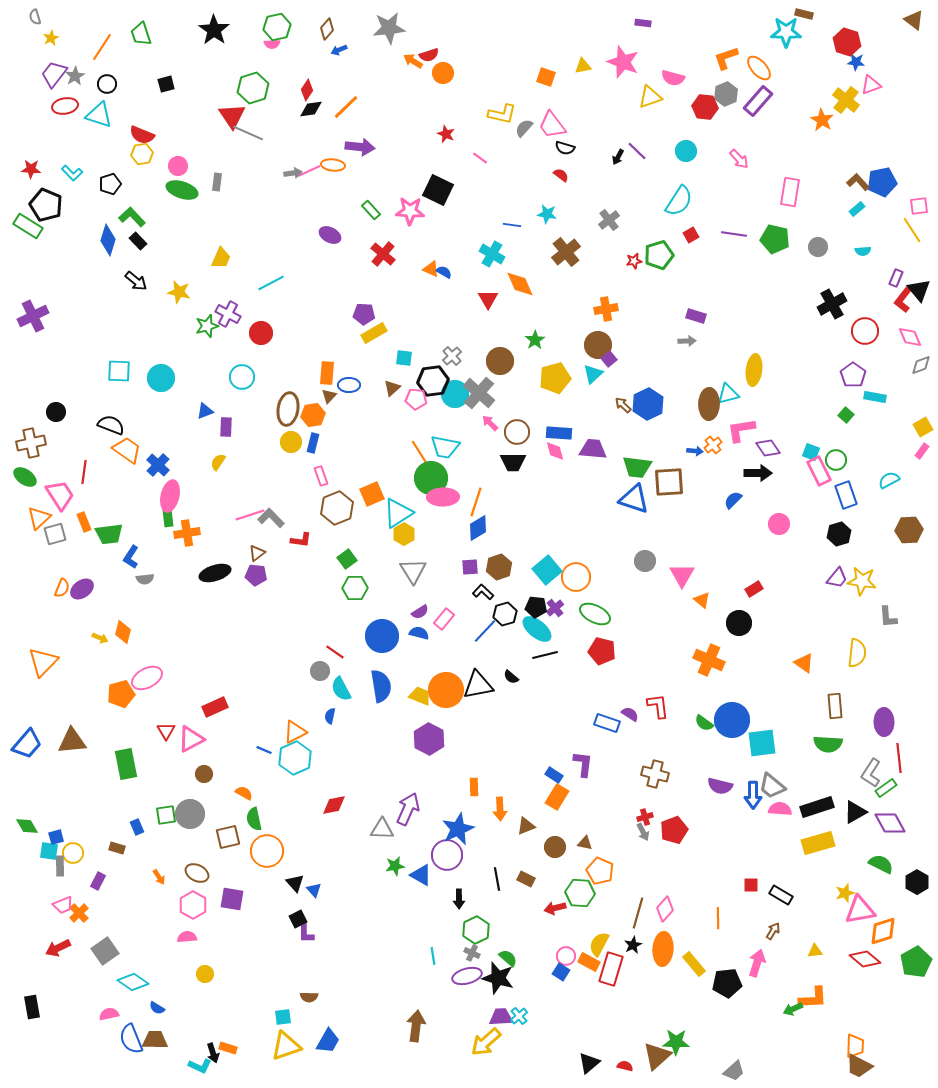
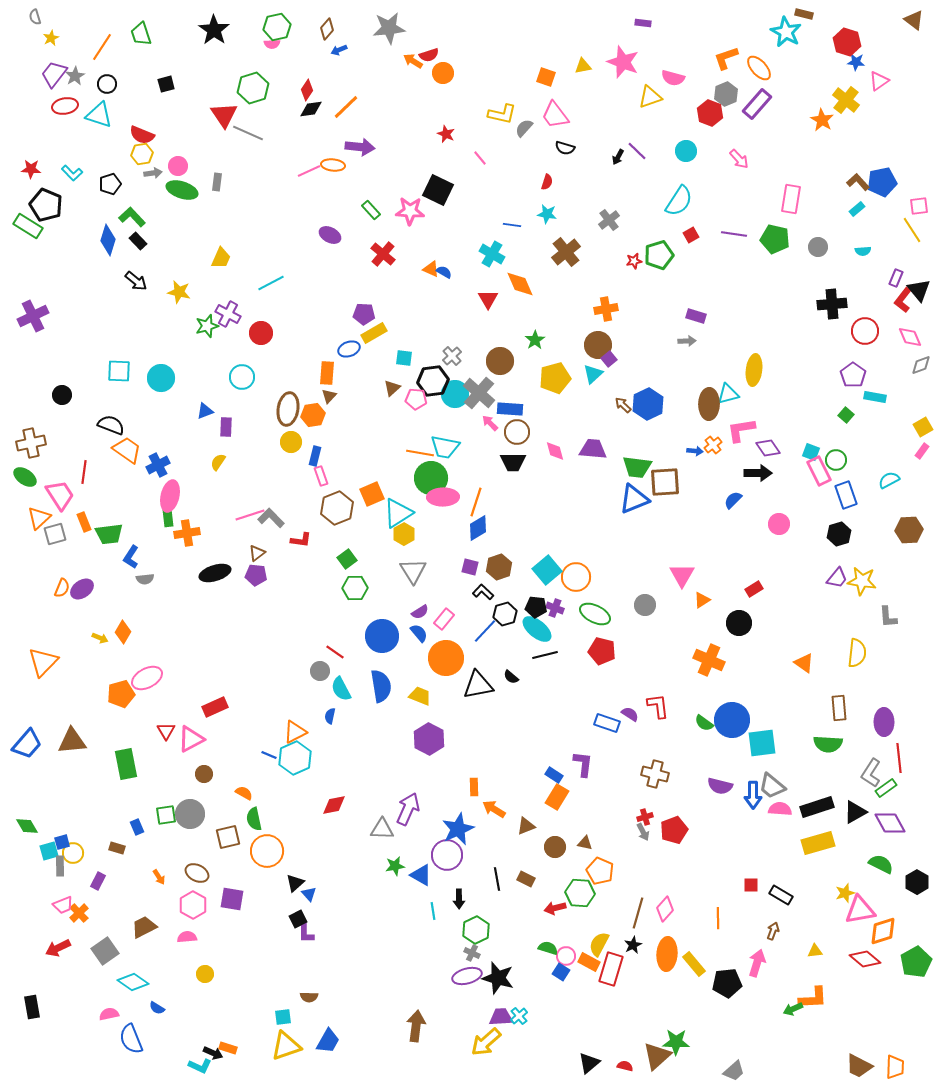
cyan star at (786, 32): rotated 28 degrees clockwise
pink triangle at (871, 85): moved 8 px right, 4 px up; rotated 15 degrees counterclockwise
purple rectangle at (758, 101): moved 1 px left, 3 px down
red hexagon at (705, 107): moved 5 px right, 6 px down; rotated 15 degrees clockwise
red triangle at (232, 116): moved 8 px left, 1 px up
pink trapezoid at (552, 125): moved 3 px right, 10 px up
pink line at (480, 158): rotated 14 degrees clockwise
gray arrow at (293, 173): moved 140 px left
red semicircle at (561, 175): moved 14 px left, 7 px down; rotated 70 degrees clockwise
pink rectangle at (790, 192): moved 1 px right, 7 px down
black cross at (832, 304): rotated 24 degrees clockwise
blue ellipse at (349, 385): moved 36 px up; rotated 20 degrees counterclockwise
black circle at (56, 412): moved 6 px right, 17 px up
blue rectangle at (559, 433): moved 49 px left, 24 px up
blue rectangle at (313, 443): moved 2 px right, 13 px down
orange line at (420, 453): rotated 48 degrees counterclockwise
blue cross at (158, 465): rotated 20 degrees clockwise
brown square at (669, 482): moved 4 px left
blue triangle at (634, 499): rotated 40 degrees counterclockwise
gray circle at (645, 561): moved 44 px down
purple square at (470, 567): rotated 18 degrees clockwise
orange triangle at (702, 600): rotated 48 degrees clockwise
purple cross at (555, 608): rotated 30 degrees counterclockwise
orange diamond at (123, 632): rotated 15 degrees clockwise
blue semicircle at (419, 633): rotated 36 degrees clockwise
orange circle at (446, 690): moved 32 px up
brown rectangle at (835, 706): moved 4 px right, 2 px down
blue line at (264, 750): moved 5 px right, 5 px down
orange arrow at (500, 809): moved 6 px left; rotated 125 degrees clockwise
blue square at (56, 837): moved 6 px right, 5 px down
cyan square at (49, 851): rotated 24 degrees counterclockwise
black triangle at (295, 883): rotated 30 degrees clockwise
blue triangle at (314, 890): moved 5 px left, 4 px down
brown arrow at (773, 931): rotated 12 degrees counterclockwise
orange ellipse at (663, 949): moved 4 px right, 5 px down
cyan line at (433, 956): moved 45 px up
green semicircle at (508, 958): moved 40 px right, 10 px up; rotated 24 degrees counterclockwise
brown trapezoid at (155, 1040): moved 11 px left, 113 px up; rotated 28 degrees counterclockwise
orange trapezoid at (855, 1046): moved 40 px right, 21 px down
black arrow at (213, 1053): rotated 48 degrees counterclockwise
